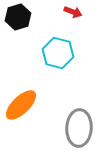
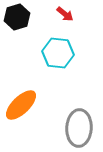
red arrow: moved 8 px left, 2 px down; rotated 18 degrees clockwise
black hexagon: moved 1 px left
cyan hexagon: rotated 8 degrees counterclockwise
